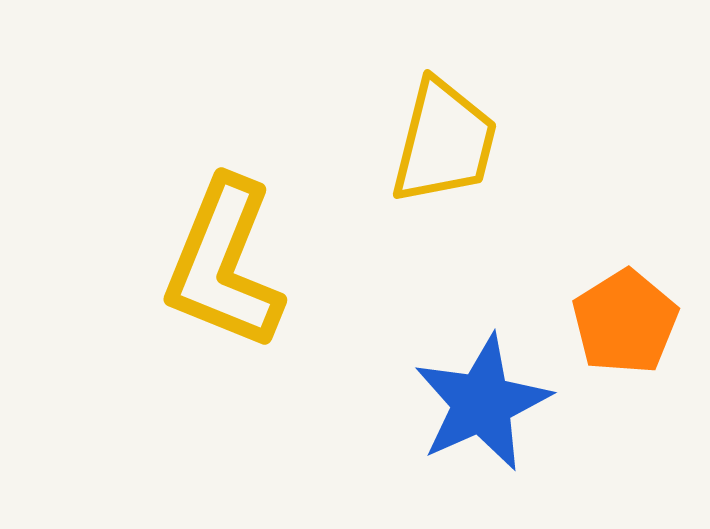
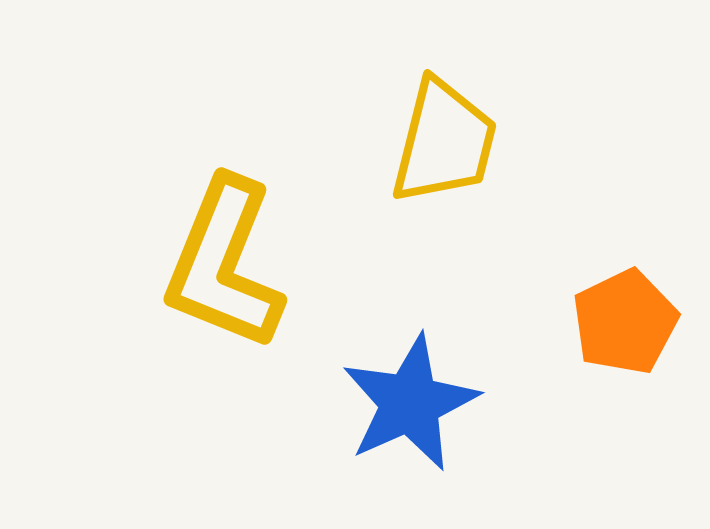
orange pentagon: rotated 6 degrees clockwise
blue star: moved 72 px left
